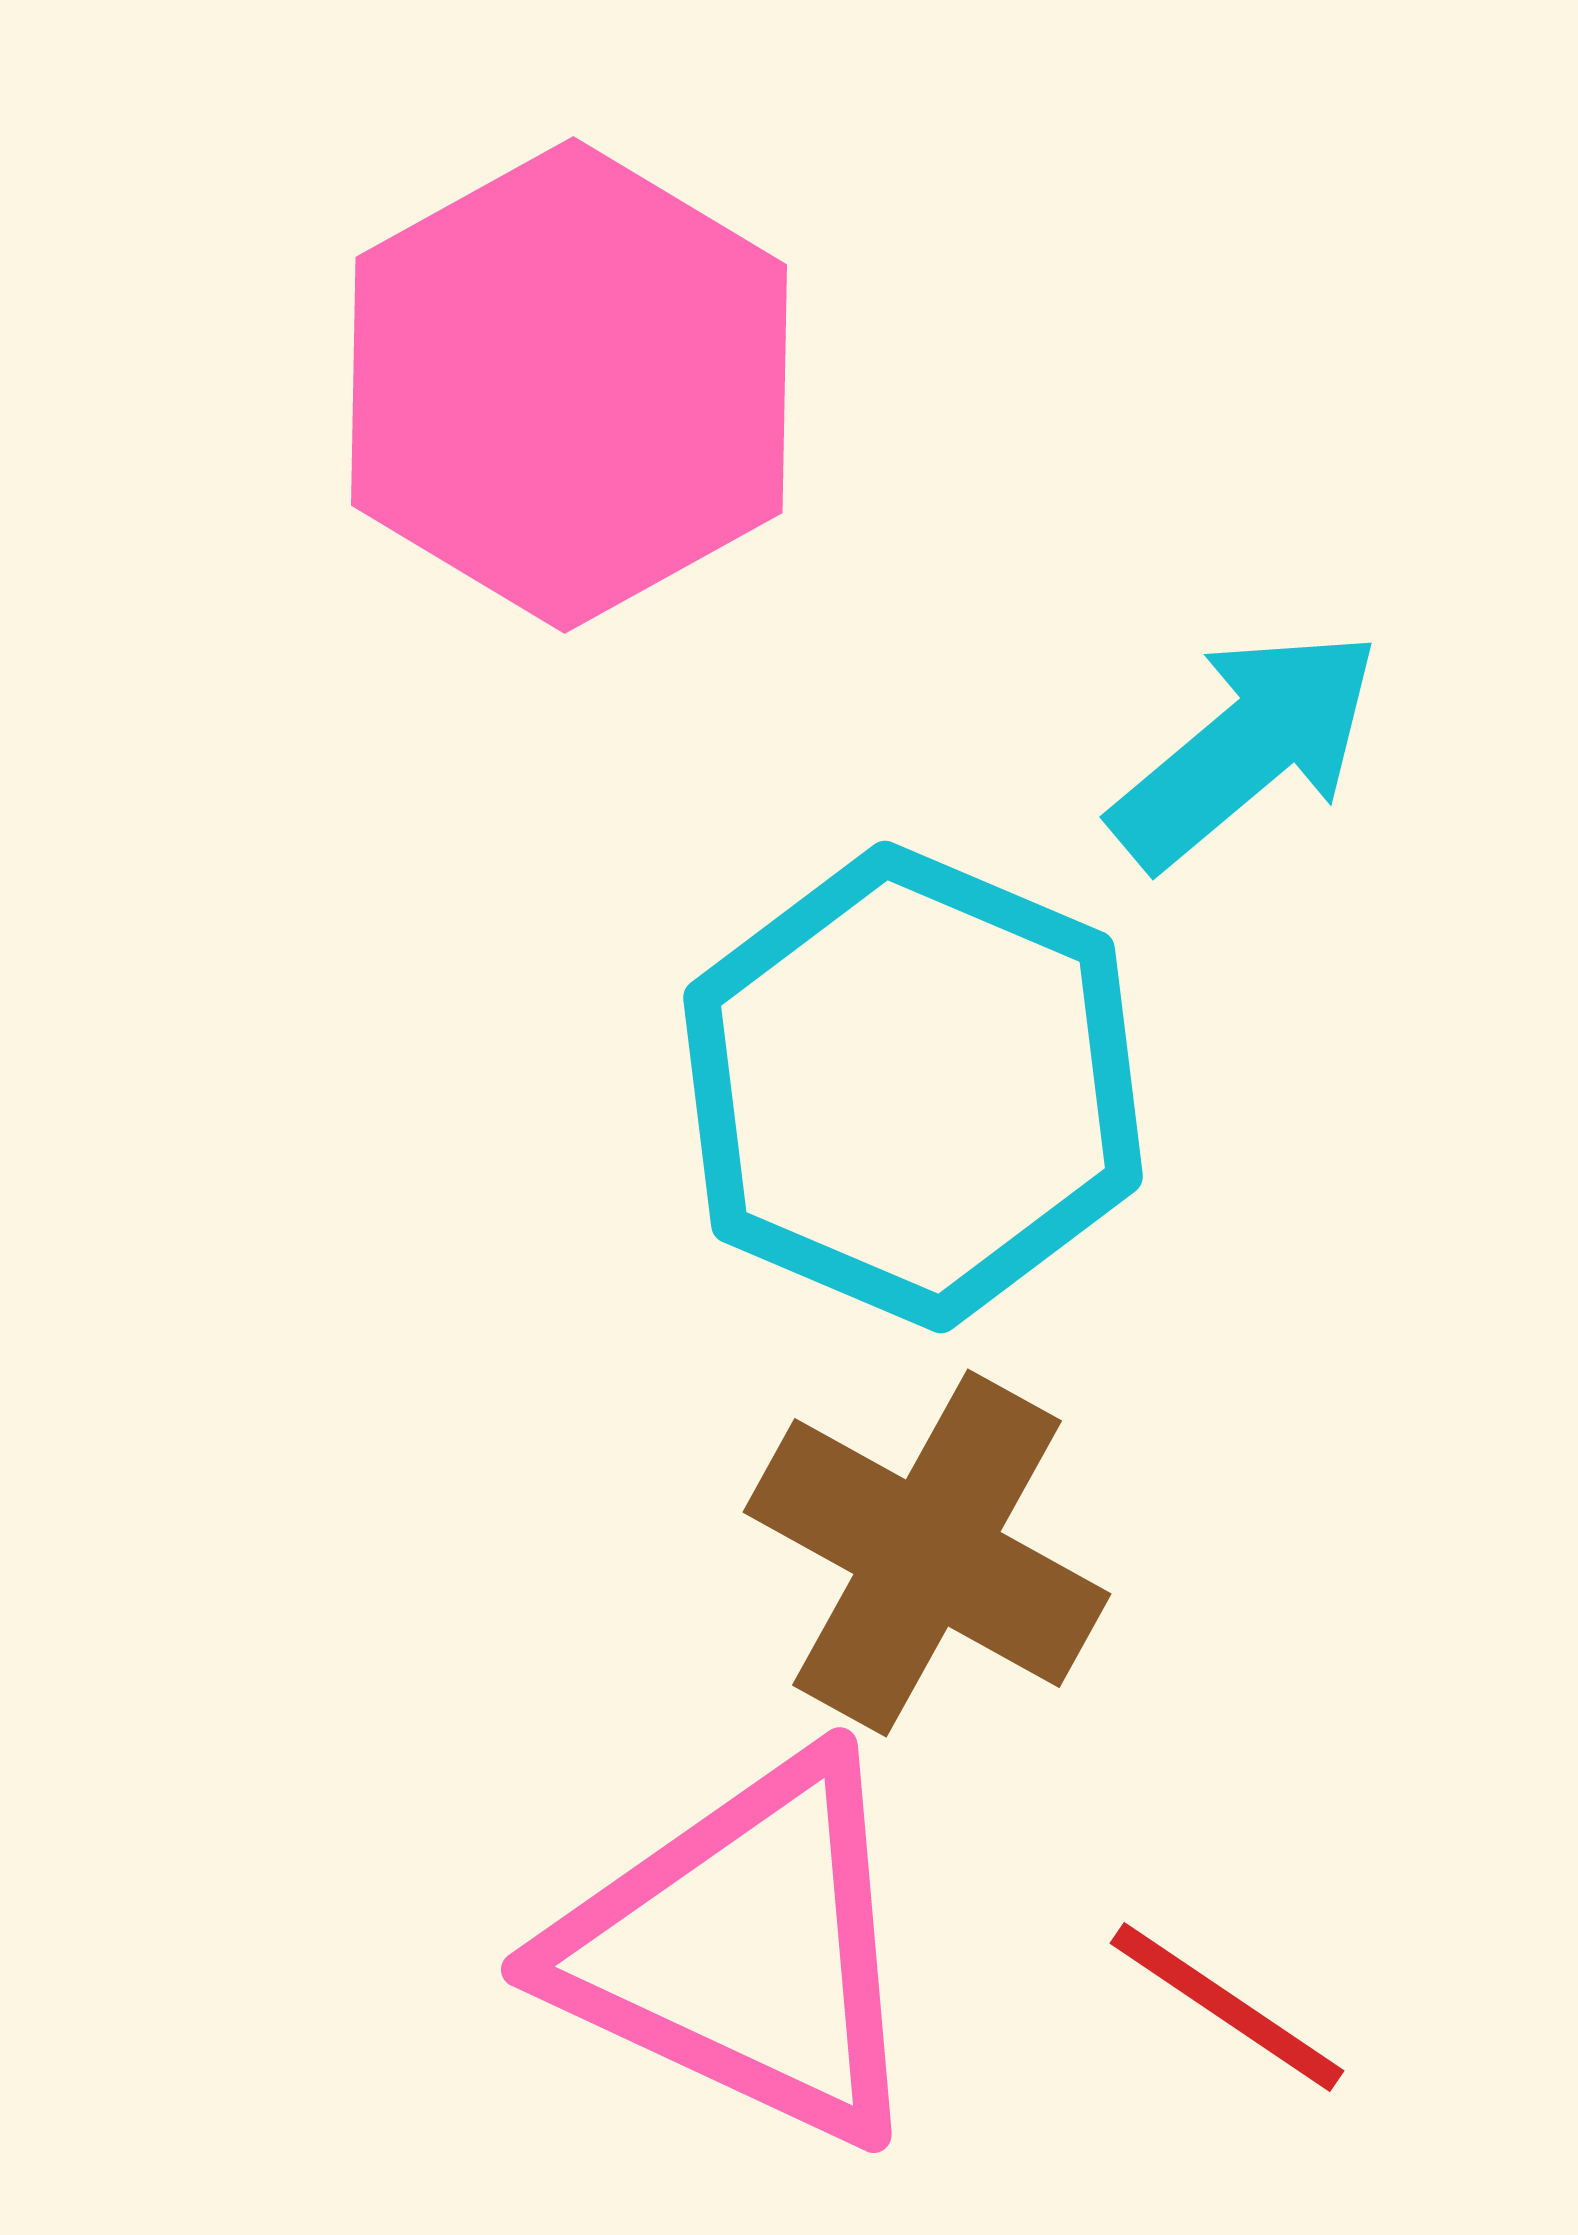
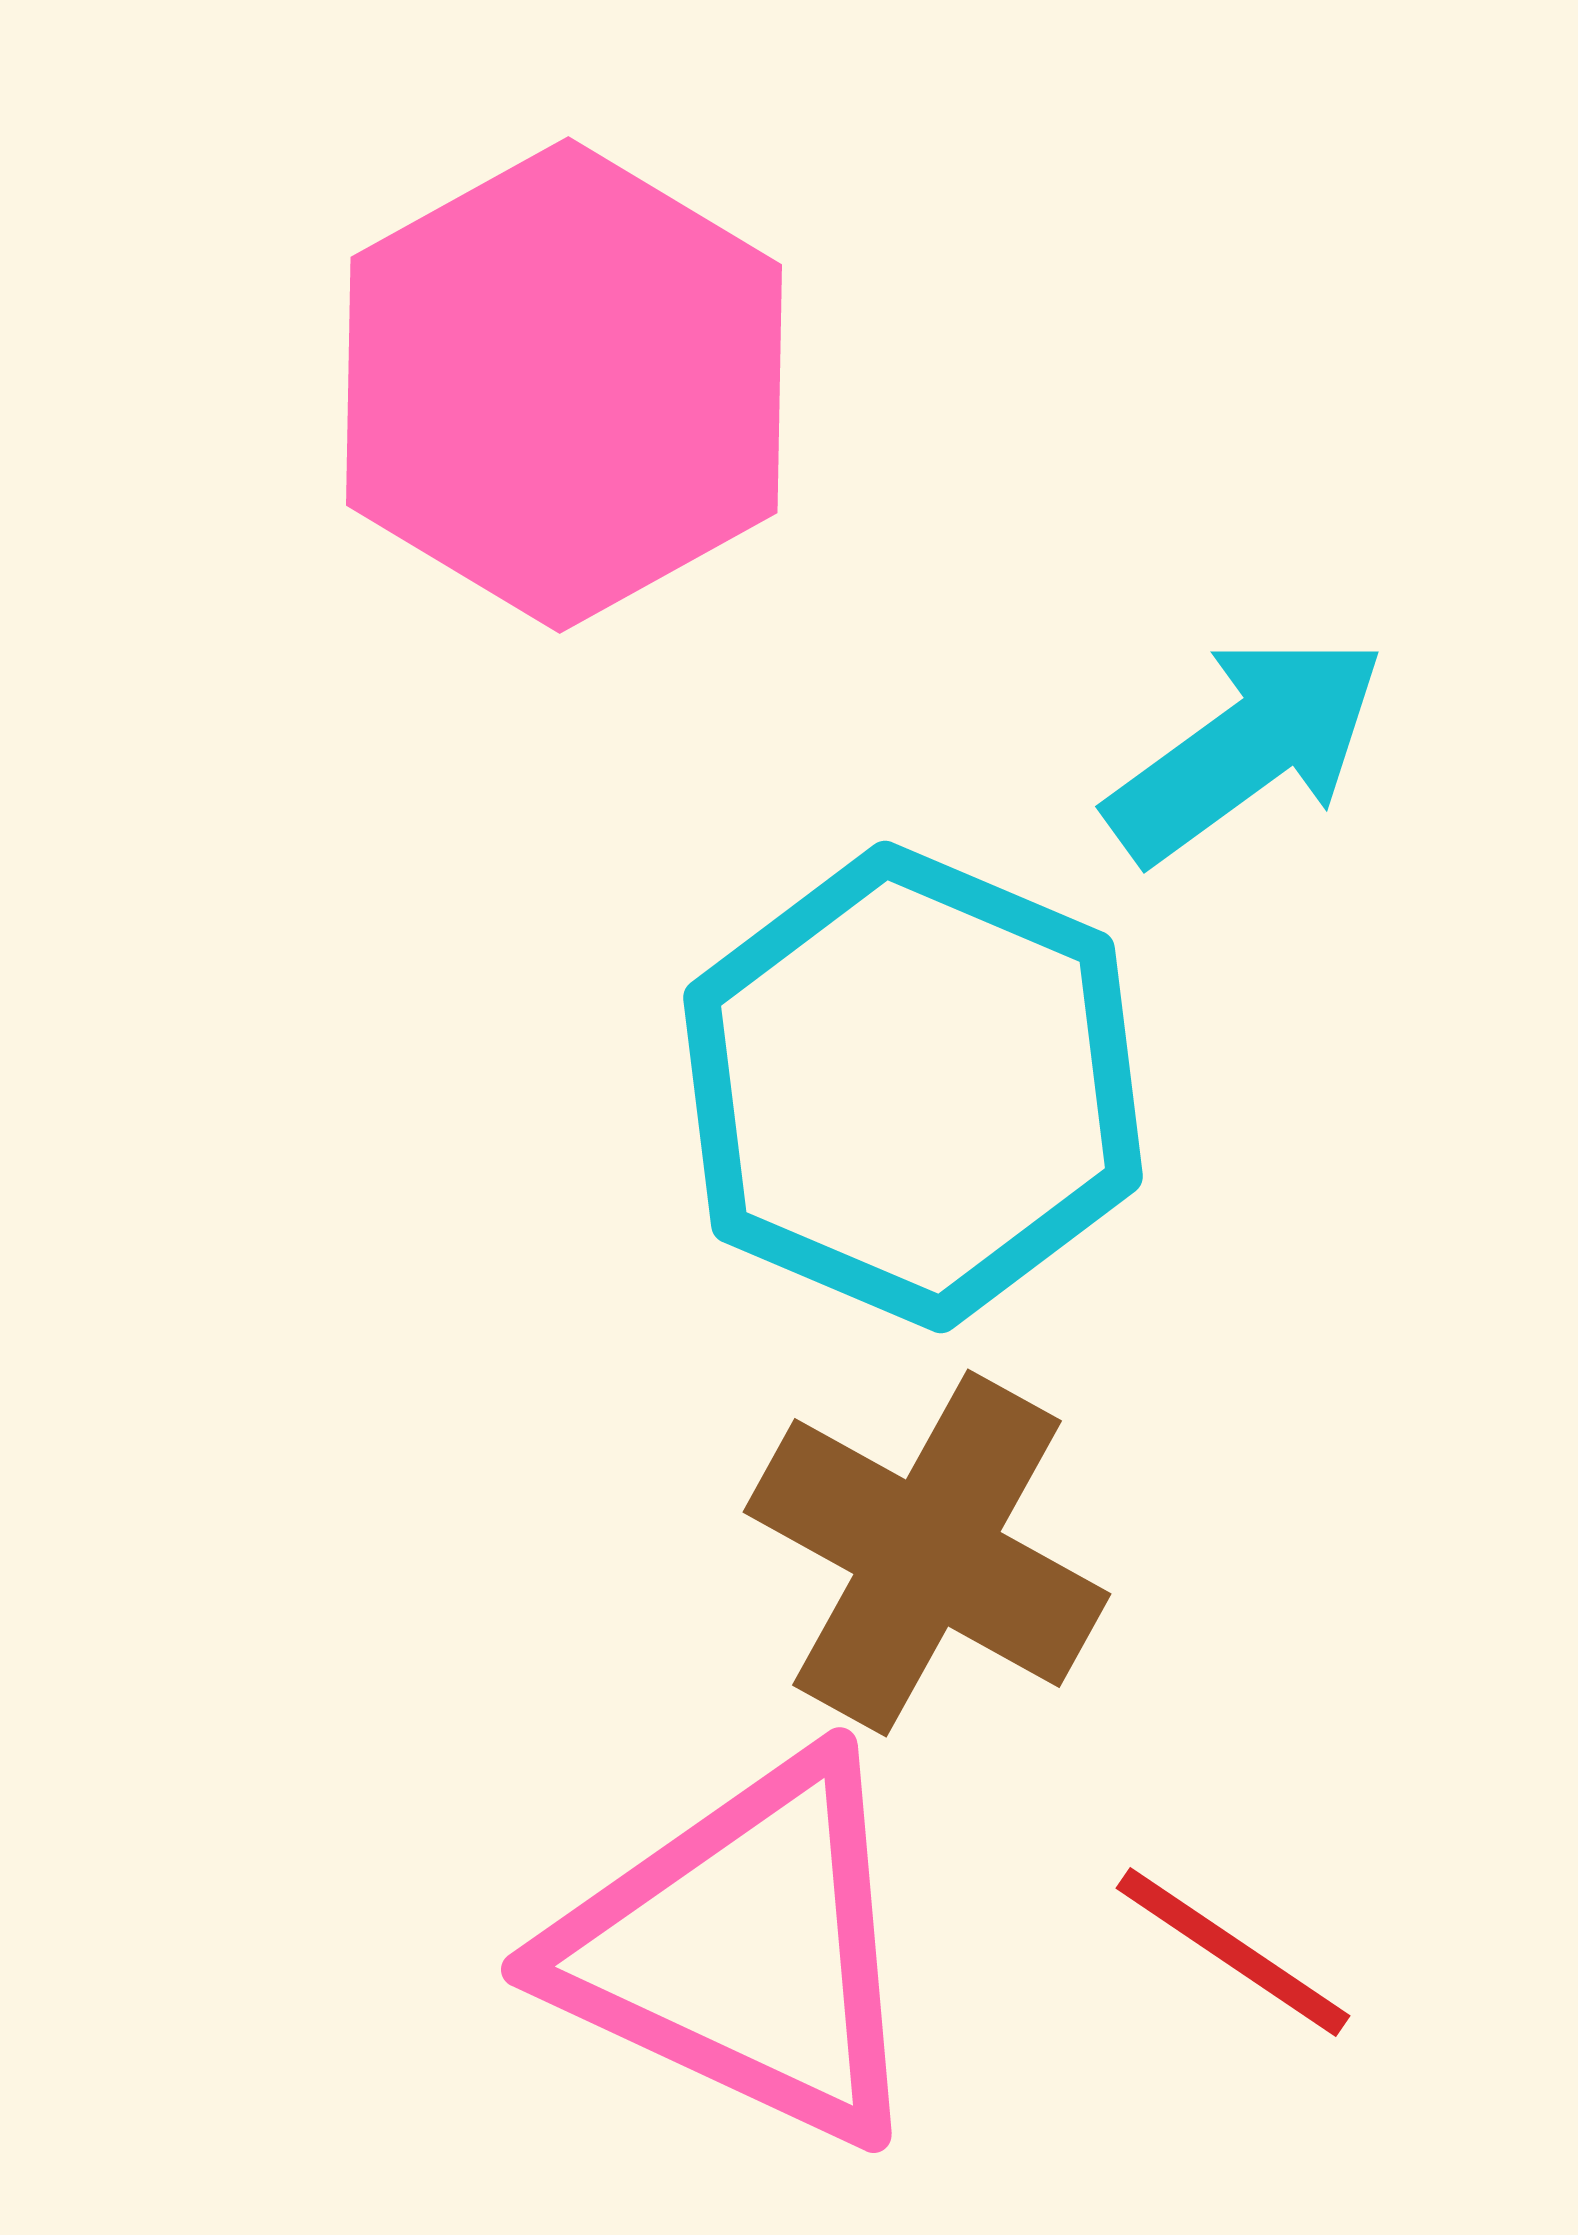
pink hexagon: moved 5 px left
cyan arrow: rotated 4 degrees clockwise
red line: moved 6 px right, 55 px up
